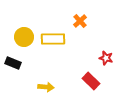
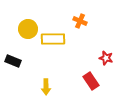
orange cross: rotated 24 degrees counterclockwise
yellow circle: moved 4 px right, 8 px up
black rectangle: moved 2 px up
red rectangle: rotated 12 degrees clockwise
yellow arrow: rotated 84 degrees clockwise
